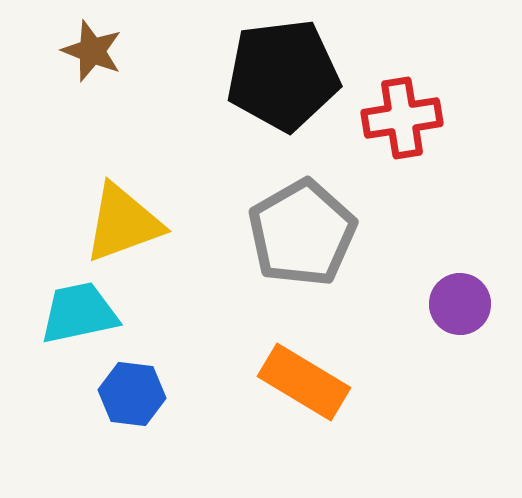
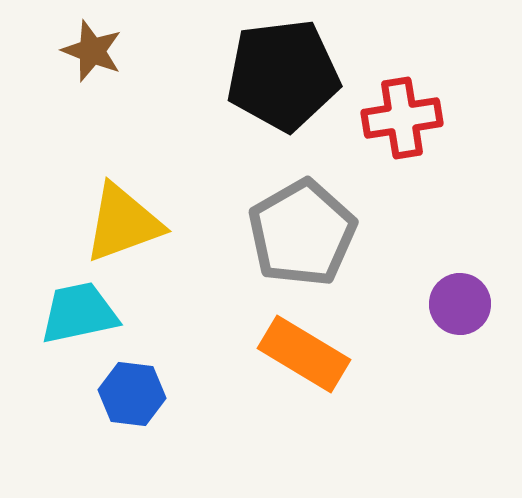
orange rectangle: moved 28 px up
